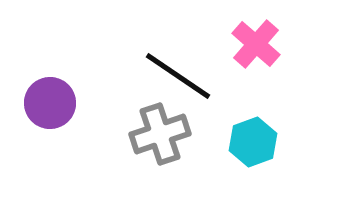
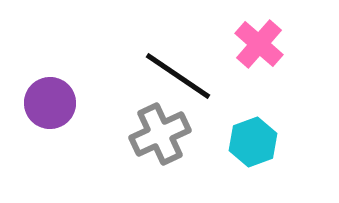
pink cross: moved 3 px right
gray cross: rotated 6 degrees counterclockwise
